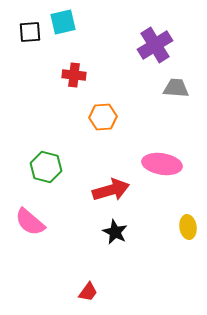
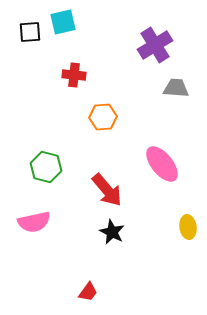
pink ellipse: rotated 42 degrees clockwise
red arrow: moved 4 px left; rotated 66 degrees clockwise
pink semicircle: moved 4 px right; rotated 52 degrees counterclockwise
black star: moved 3 px left
